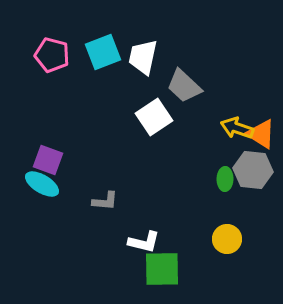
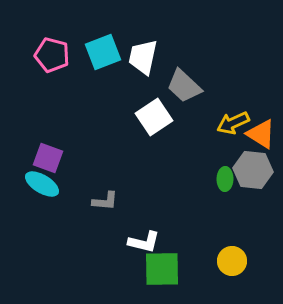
yellow arrow: moved 4 px left, 5 px up; rotated 44 degrees counterclockwise
purple square: moved 2 px up
yellow circle: moved 5 px right, 22 px down
